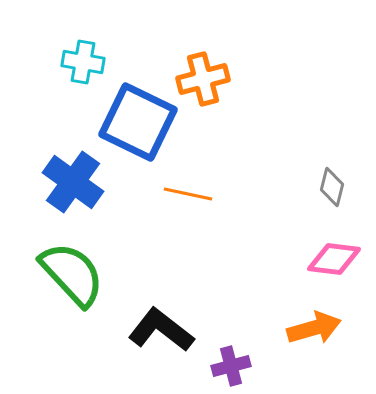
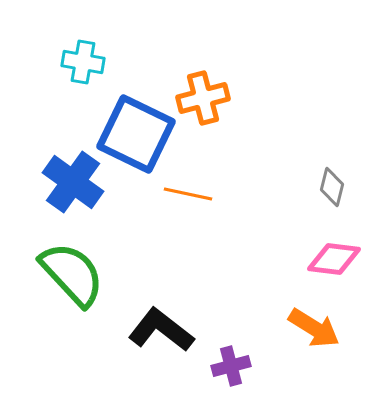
orange cross: moved 19 px down
blue square: moved 2 px left, 12 px down
orange arrow: rotated 48 degrees clockwise
